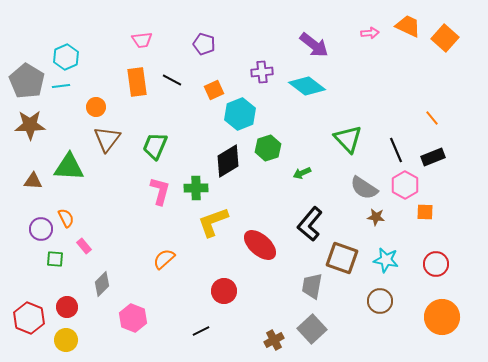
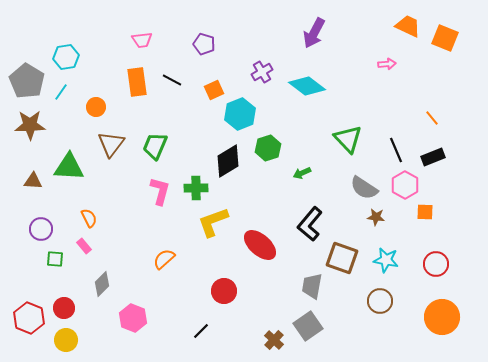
pink arrow at (370, 33): moved 17 px right, 31 px down
orange square at (445, 38): rotated 20 degrees counterclockwise
purple arrow at (314, 45): moved 12 px up; rotated 80 degrees clockwise
cyan hexagon at (66, 57): rotated 15 degrees clockwise
purple cross at (262, 72): rotated 25 degrees counterclockwise
cyan line at (61, 86): moved 6 px down; rotated 48 degrees counterclockwise
brown triangle at (107, 139): moved 4 px right, 5 px down
orange semicircle at (66, 218): moved 23 px right
red circle at (67, 307): moved 3 px left, 1 px down
gray square at (312, 329): moved 4 px left, 3 px up; rotated 8 degrees clockwise
black line at (201, 331): rotated 18 degrees counterclockwise
brown cross at (274, 340): rotated 18 degrees counterclockwise
